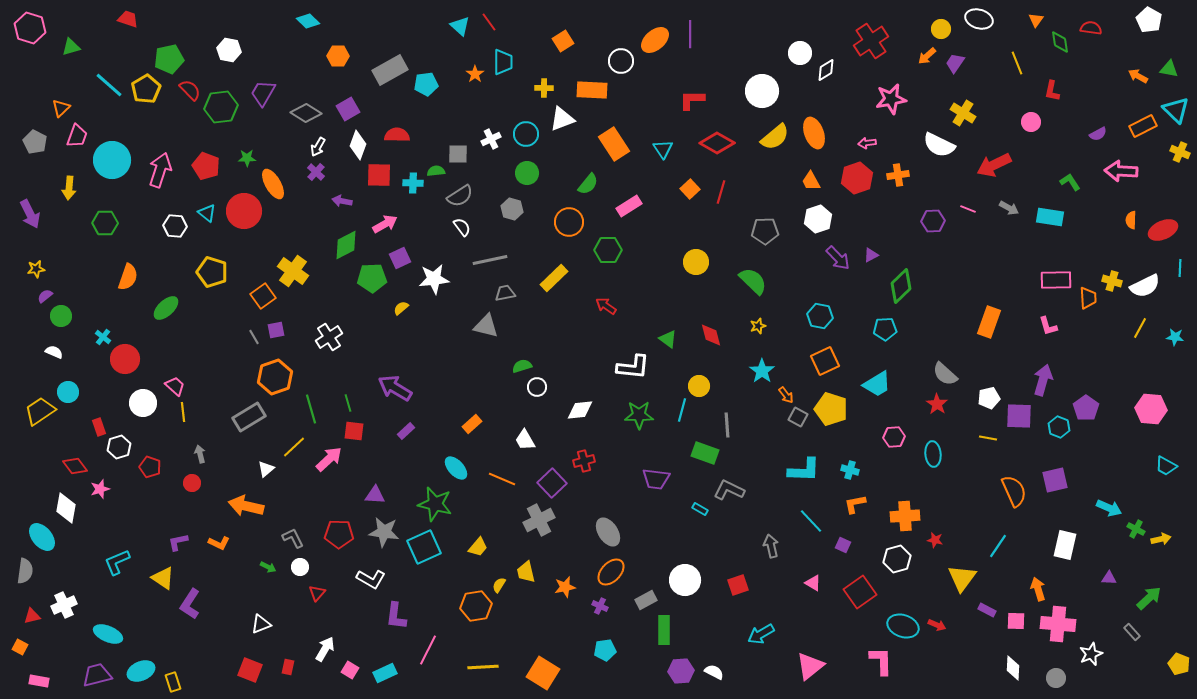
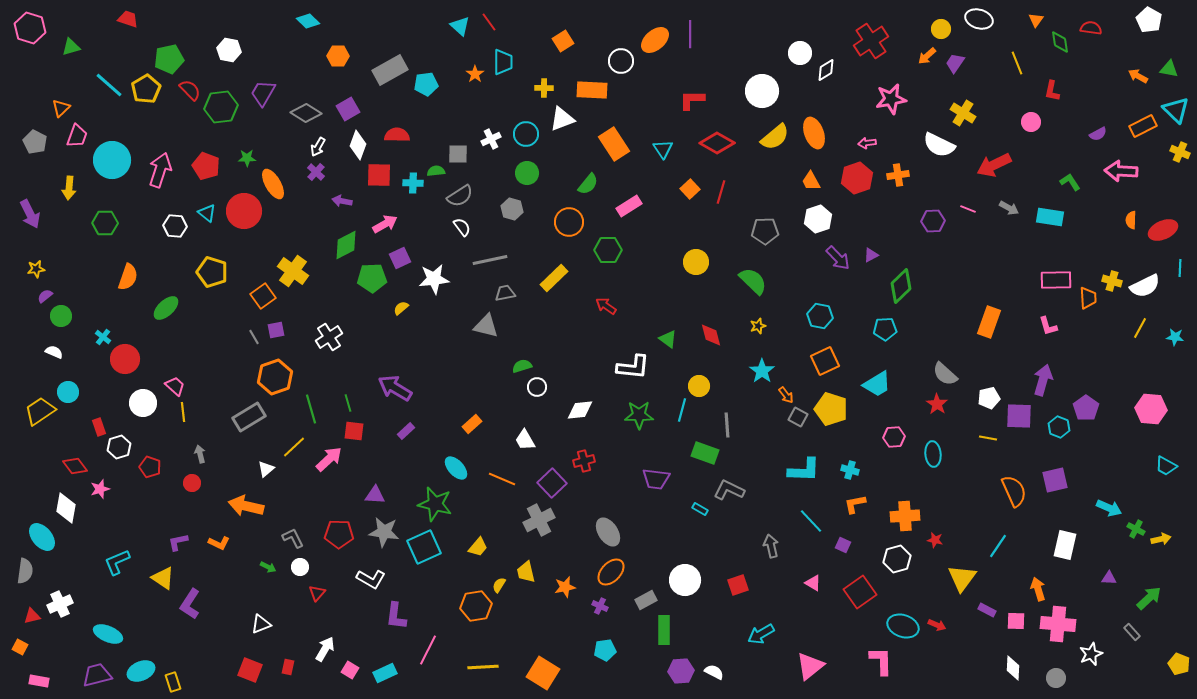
white cross at (64, 605): moved 4 px left, 1 px up
